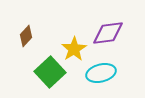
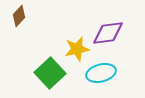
brown diamond: moved 7 px left, 20 px up
yellow star: moved 3 px right; rotated 20 degrees clockwise
green square: moved 1 px down
